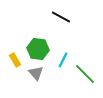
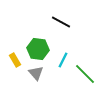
black line: moved 5 px down
